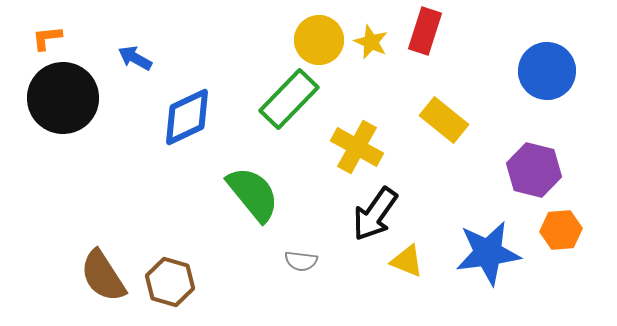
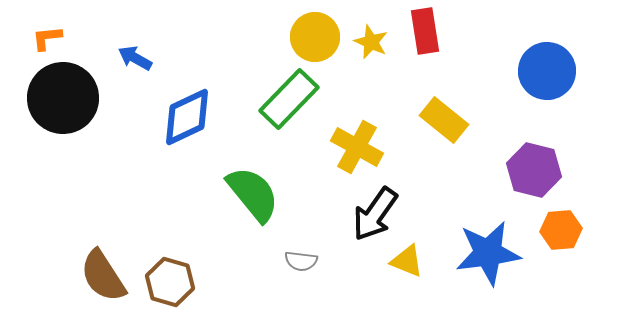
red rectangle: rotated 27 degrees counterclockwise
yellow circle: moved 4 px left, 3 px up
